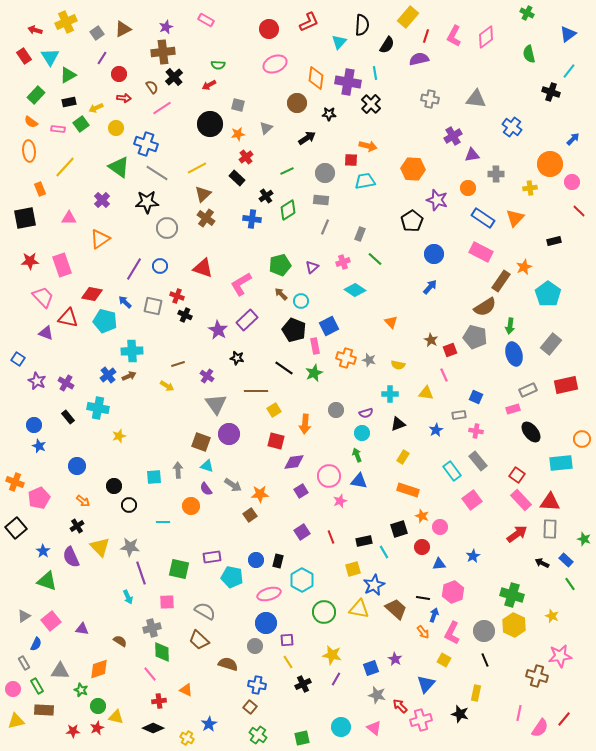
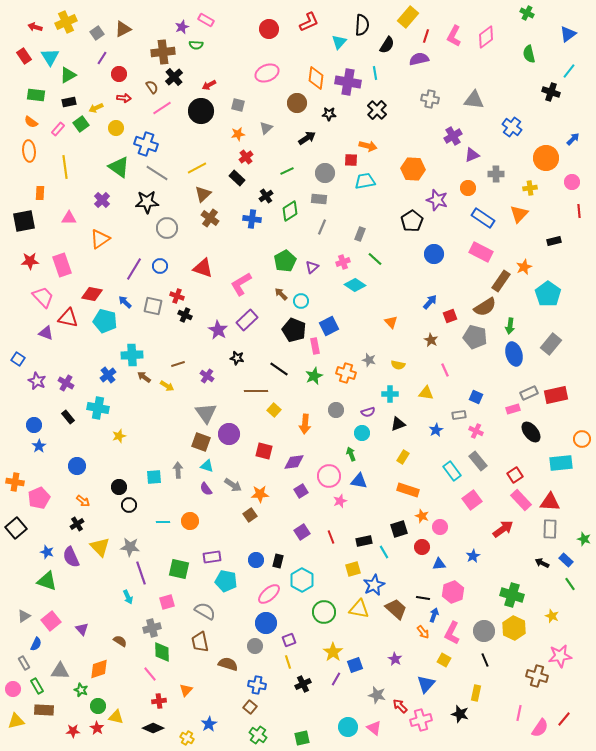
purple star at (166, 27): moved 16 px right
red arrow at (35, 30): moved 3 px up
pink ellipse at (275, 64): moved 8 px left, 9 px down
green semicircle at (218, 65): moved 22 px left, 20 px up
green rectangle at (36, 95): rotated 54 degrees clockwise
gray triangle at (476, 99): moved 2 px left, 1 px down
black cross at (371, 104): moved 6 px right, 6 px down
black circle at (210, 124): moved 9 px left, 13 px up
pink rectangle at (58, 129): rotated 56 degrees counterclockwise
purple triangle at (472, 155): rotated 14 degrees counterclockwise
orange circle at (550, 164): moved 4 px left, 6 px up
yellow line at (65, 167): rotated 50 degrees counterclockwise
orange rectangle at (40, 189): moved 4 px down; rotated 24 degrees clockwise
gray rectangle at (321, 200): moved 2 px left, 1 px up
green diamond at (288, 210): moved 2 px right, 1 px down
red line at (579, 211): rotated 40 degrees clockwise
black square at (25, 218): moved 1 px left, 3 px down
brown cross at (206, 218): moved 4 px right
orange triangle at (515, 218): moved 4 px right, 4 px up
gray line at (325, 227): moved 3 px left
green pentagon at (280, 265): moved 5 px right, 4 px up; rotated 15 degrees counterclockwise
blue arrow at (430, 287): moved 15 px down
cyan diamond at (355, 290): moved 5 px up
red square at (450, 350): moved 34 px up
cyan cross at (132, 351): moved 4 px down
orange cross at (346, 358): moved 15 px down
black line at (284, 368): moved 5 px left, 1 px down
green star at (314, 373): moved 3 px down
pink line at (444, 375): moved 1 px right, 5 px up
brown arrow at (129, 376): moved 15 px right, 1 px down; rotated 120 degrees counterclockwise
red rectangle at (566, 385): moved 10 px left, 10 px down
gray rectangle at (528, 390): moved 1 px right, 3 px down
gray triangle at (216, 404): moved 10 px left, 9 px down
yellow square at (274, 410): rotated 16 degrees counterclockwise
purple semicircle at (366, 413): moved 2 px right, 1 px up
pink cross at (476, 431): rotated 16 degrees clockwise
red square at (276, 441): moved 12 px left, 10 px down
blue star at (39, 446): rotated 16 degrees clockwise
green arrow at (357, 455): moved 6 px left, 1 px up
red square at (517, 475): moved 2 px left; rotated 21 degrees clockwise
orange cross at (15, 482): rotated 12 degrees counterclockwise
black circle at (114, 486): moved 5 px right, 1 px down
orange circle at (191, 506): moved 1 px left, 15 px down
black cross at (77, 526): moved 2 px up
red arrow at (517, 534): moved 14 px left, 5 px up
blue star at (43, 551): moved 4 px right, 1 px down; rotated 16 degrees counterclockwise
cyan pentagon at (232, 577): moved 6 px left, 4 px down
pink ellipse at (269, 594): rotated 25 degrees counterclockwise
pink square at (167, 602): rotated 14 degrees counterclockwise
yellow hexagon at (514, 625): moved 3 px down
purple triangle at (82, 629): rotated 40 degrees clockwise
brown trapezoid at (199, 640): moved 1 px right, 2 px down; rotated 35 degrees clockwise
purple square at (287, 640): moved 2 px right; rotated 16 degrees counterclockwise
yellow star at (332, 655): moved 1 px right, 3 px up; rotated 24 degrees clockwise
yellow line at (288, 662): rotated 16 degrees clockwise
blue square at (371, 668): moved 16 px left, 3 px up
orange triangle at (186, 690): rotated 48 degrees clockwise
cyan circle at (341, 727): moved 7 px right
red star at (97, 728): rotated 16 degrees counterclockwise
